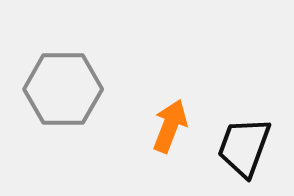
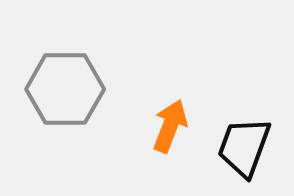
gray hexagon: moved 2 px right
